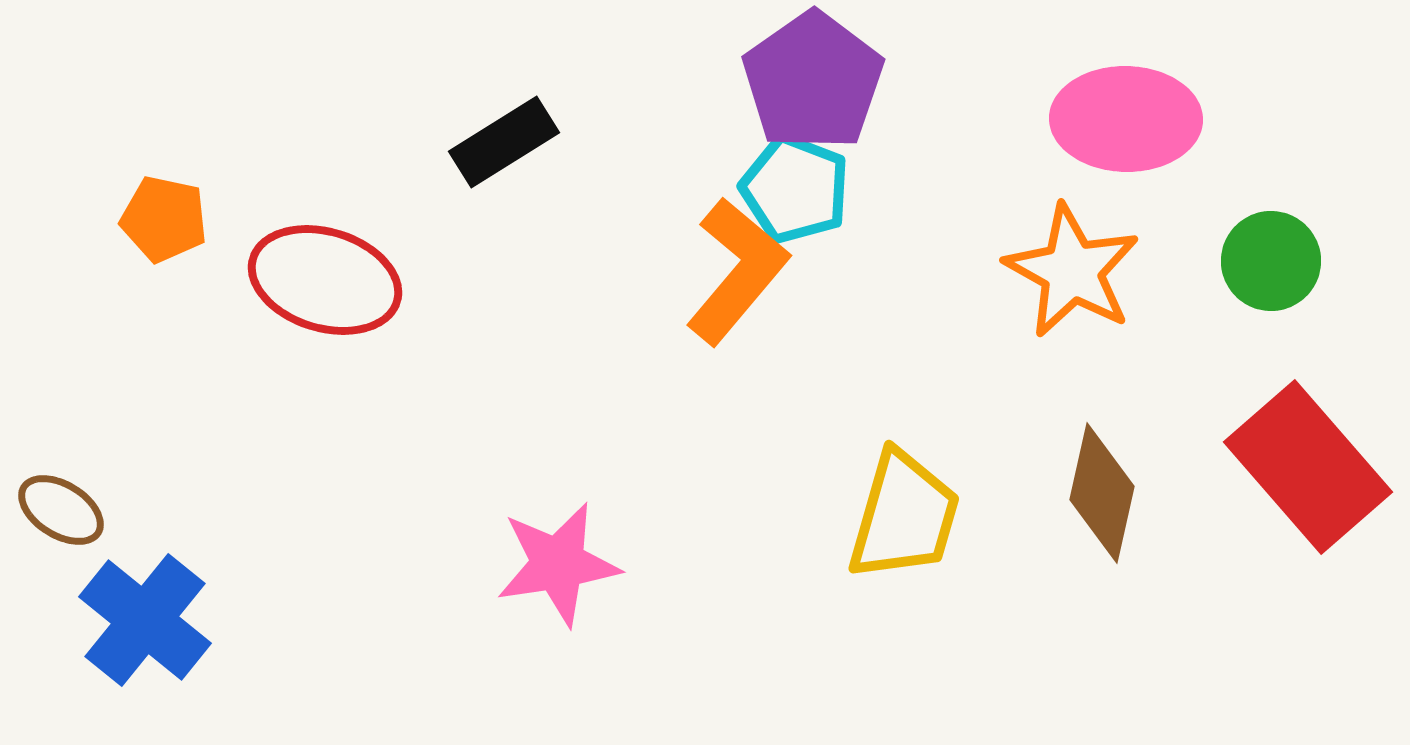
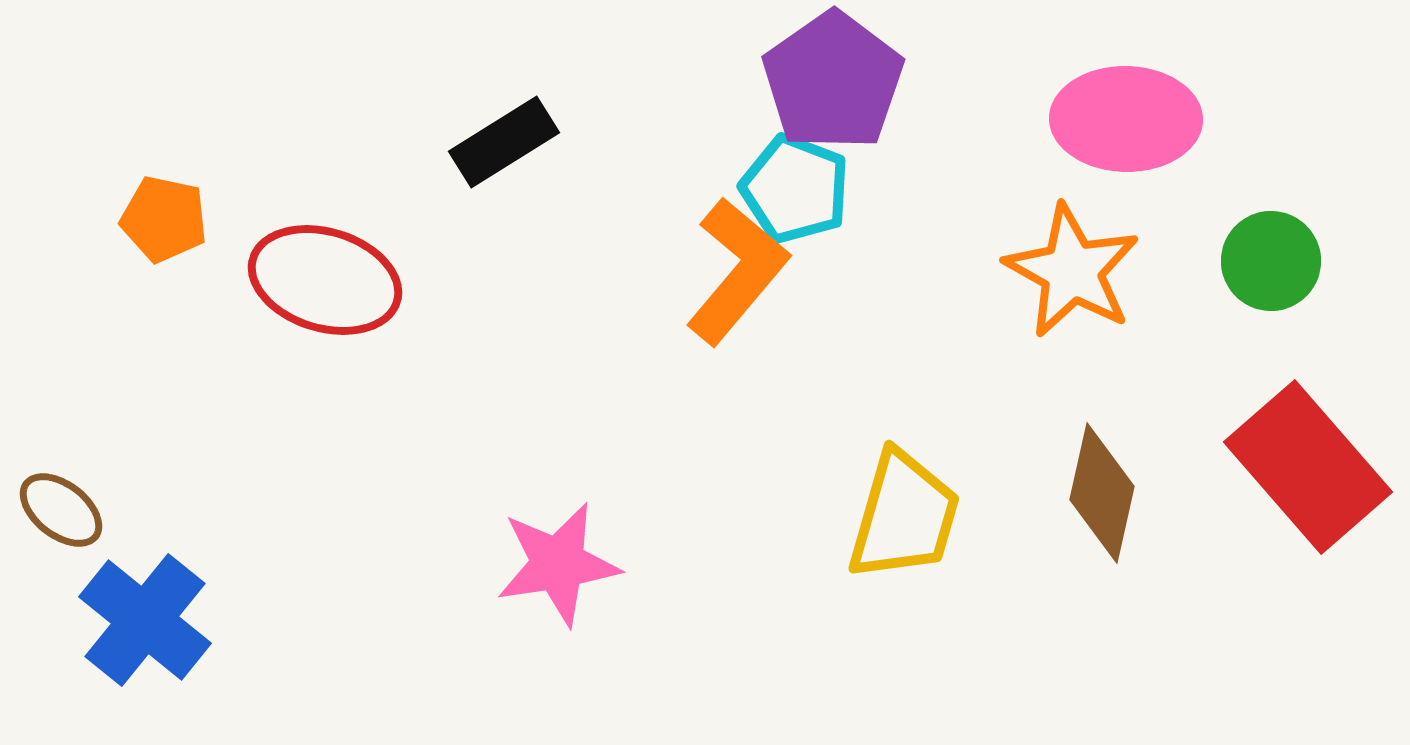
purple pentagon: moved 20 px right
brown ellipse: rotated 6 degrees clockwise
